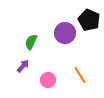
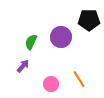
black pentagon: rotated 25 degrees counterclockwise
purple circle: moved 4 px left, 4 px down
orange line: moved 1 px left, 4 px down
pink circle: moved 3 px right, 4 px down
